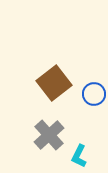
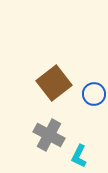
gray cross: rotated 20 degrees counterclockwise
